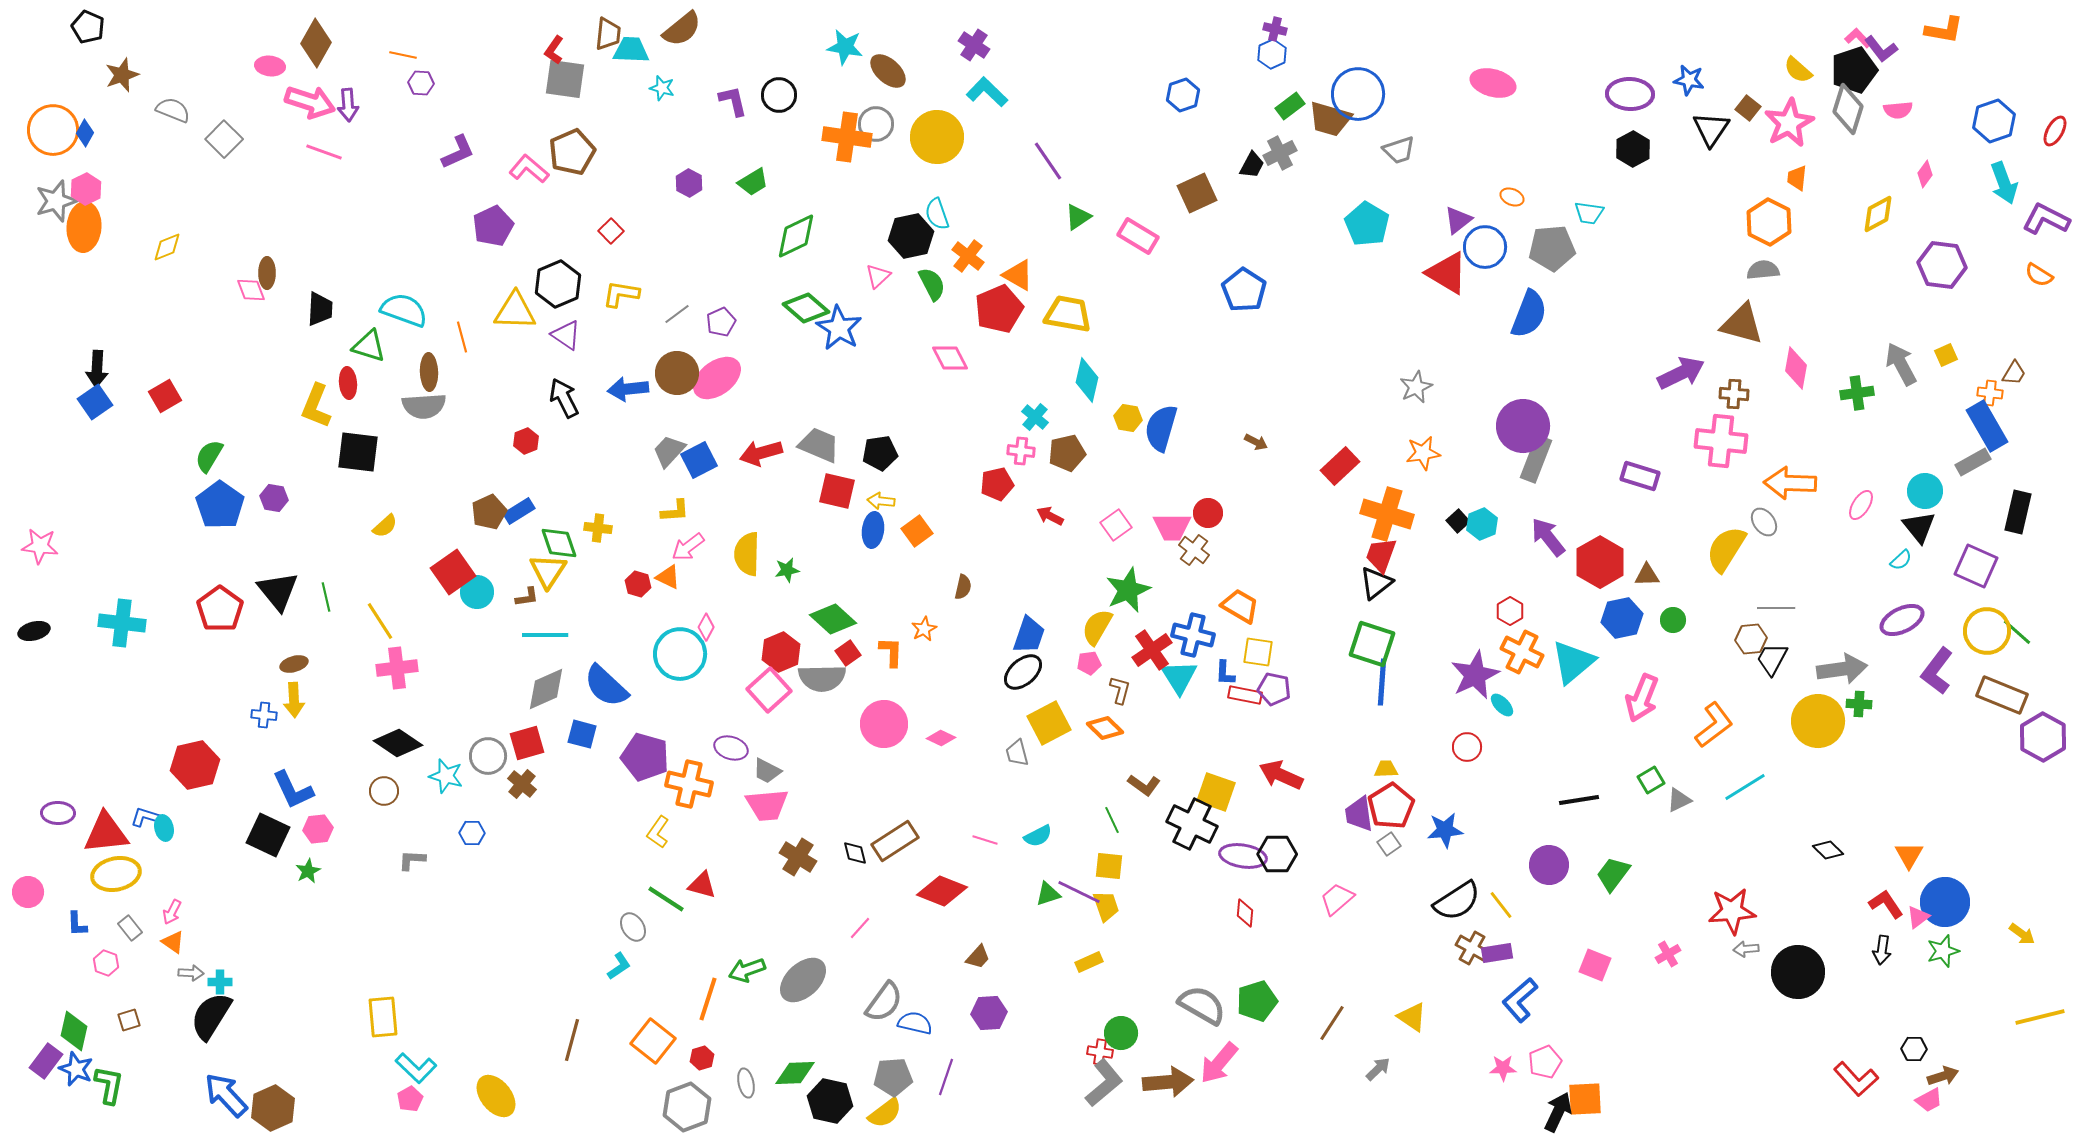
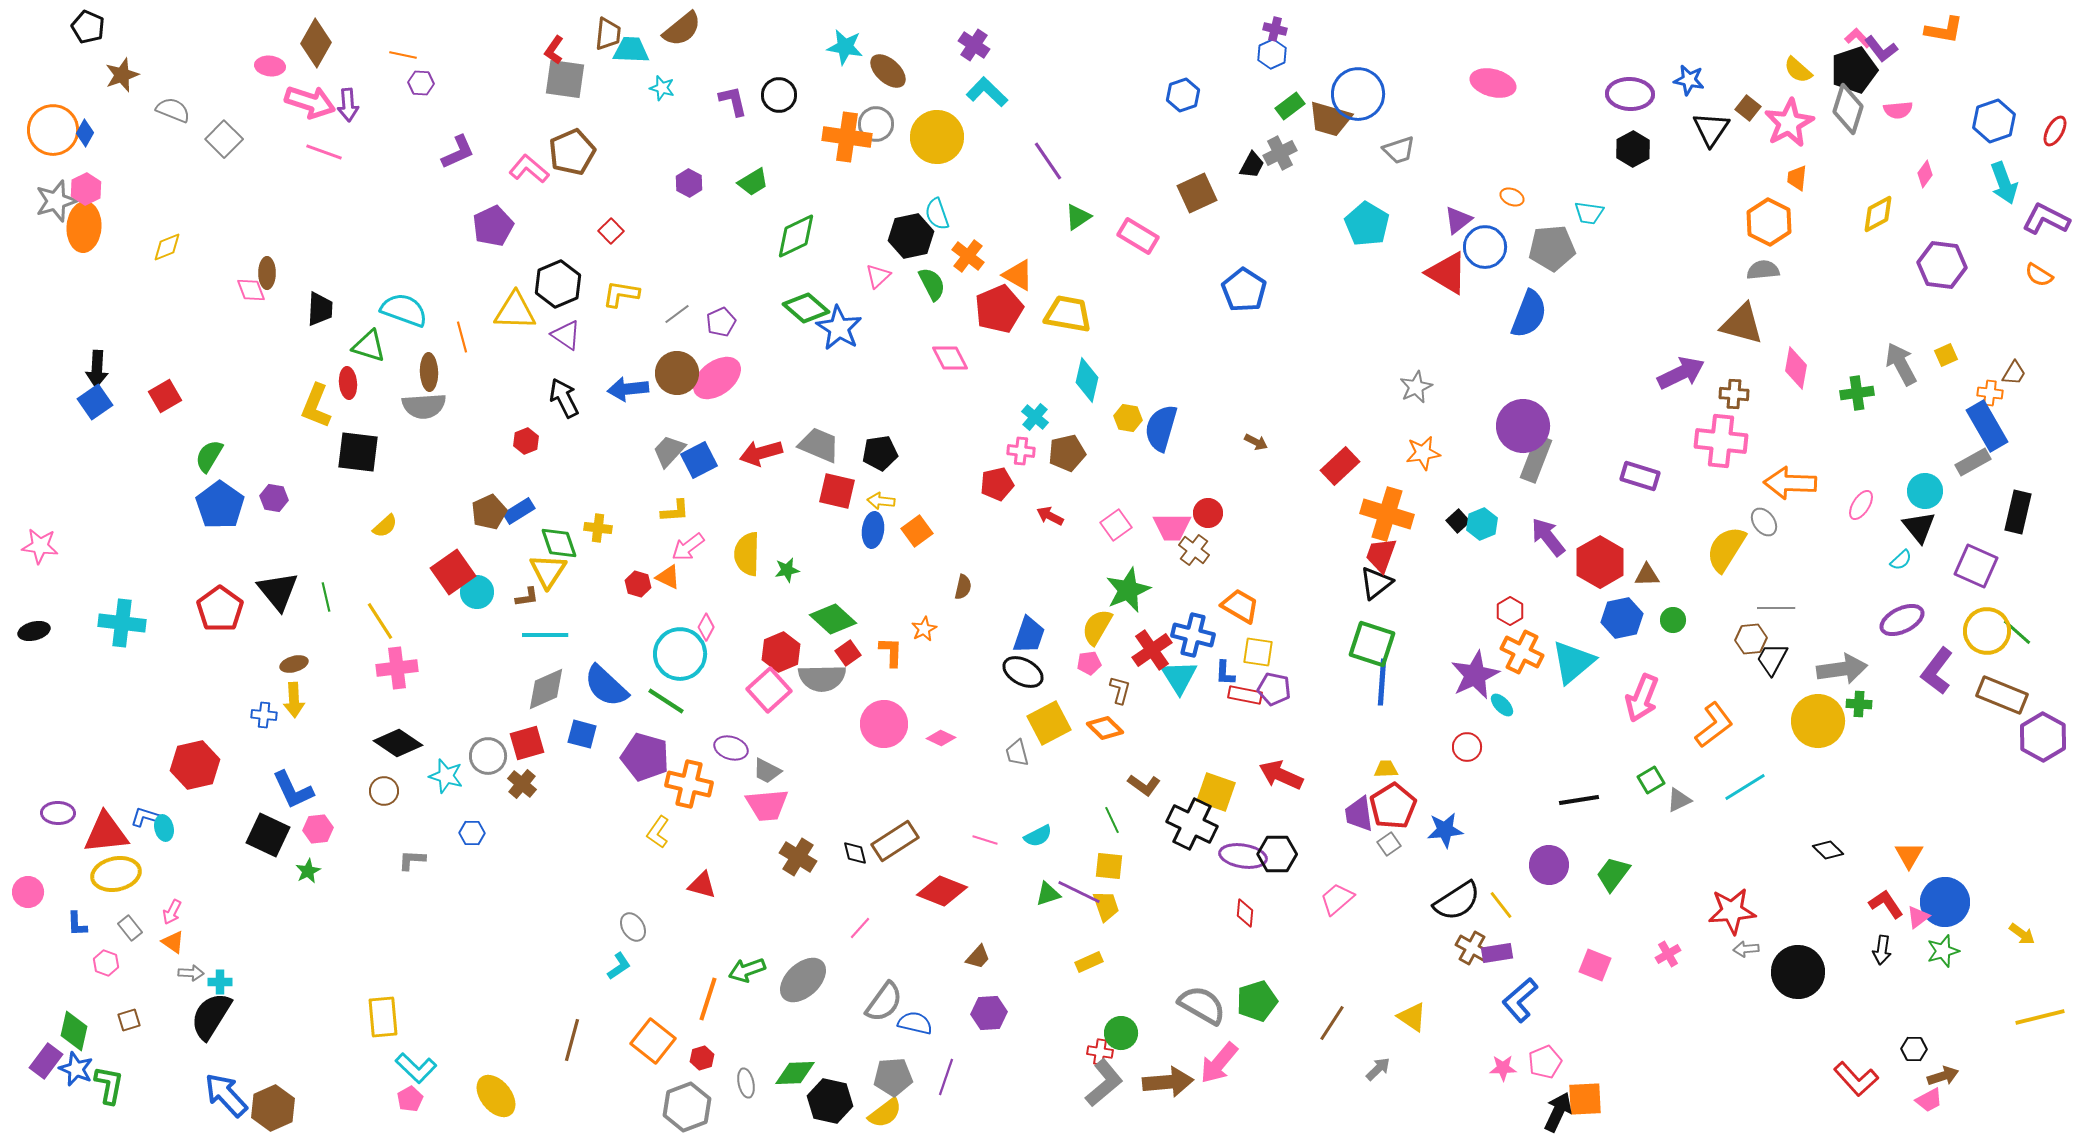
black ellipse at (1023, 672): rotated 69 degrees clockwise
red pentagon at (1391, 806): moved 2 px right
green line at (666, 899): moved 198 px up
